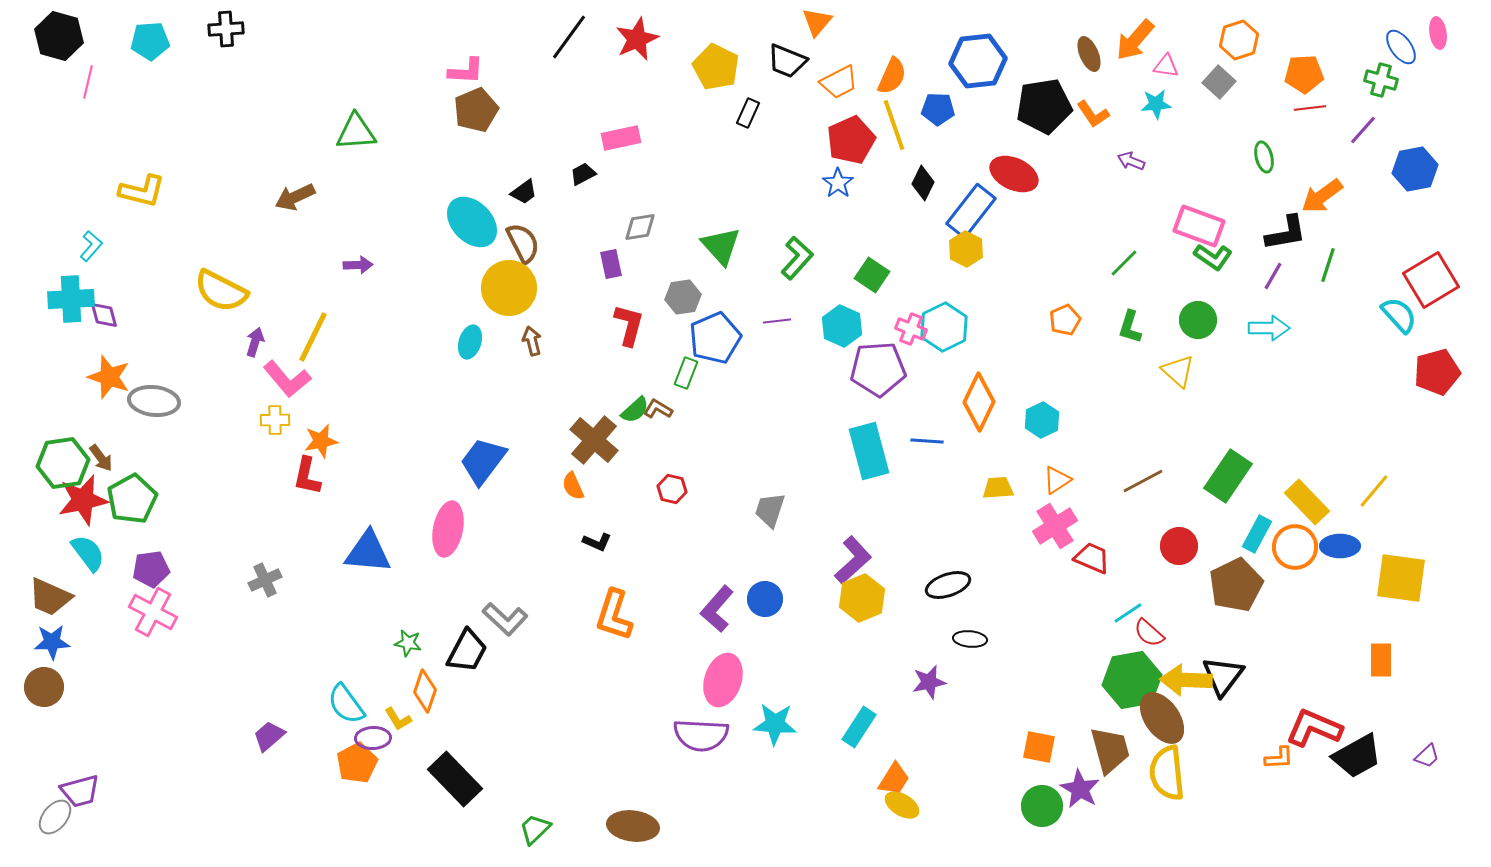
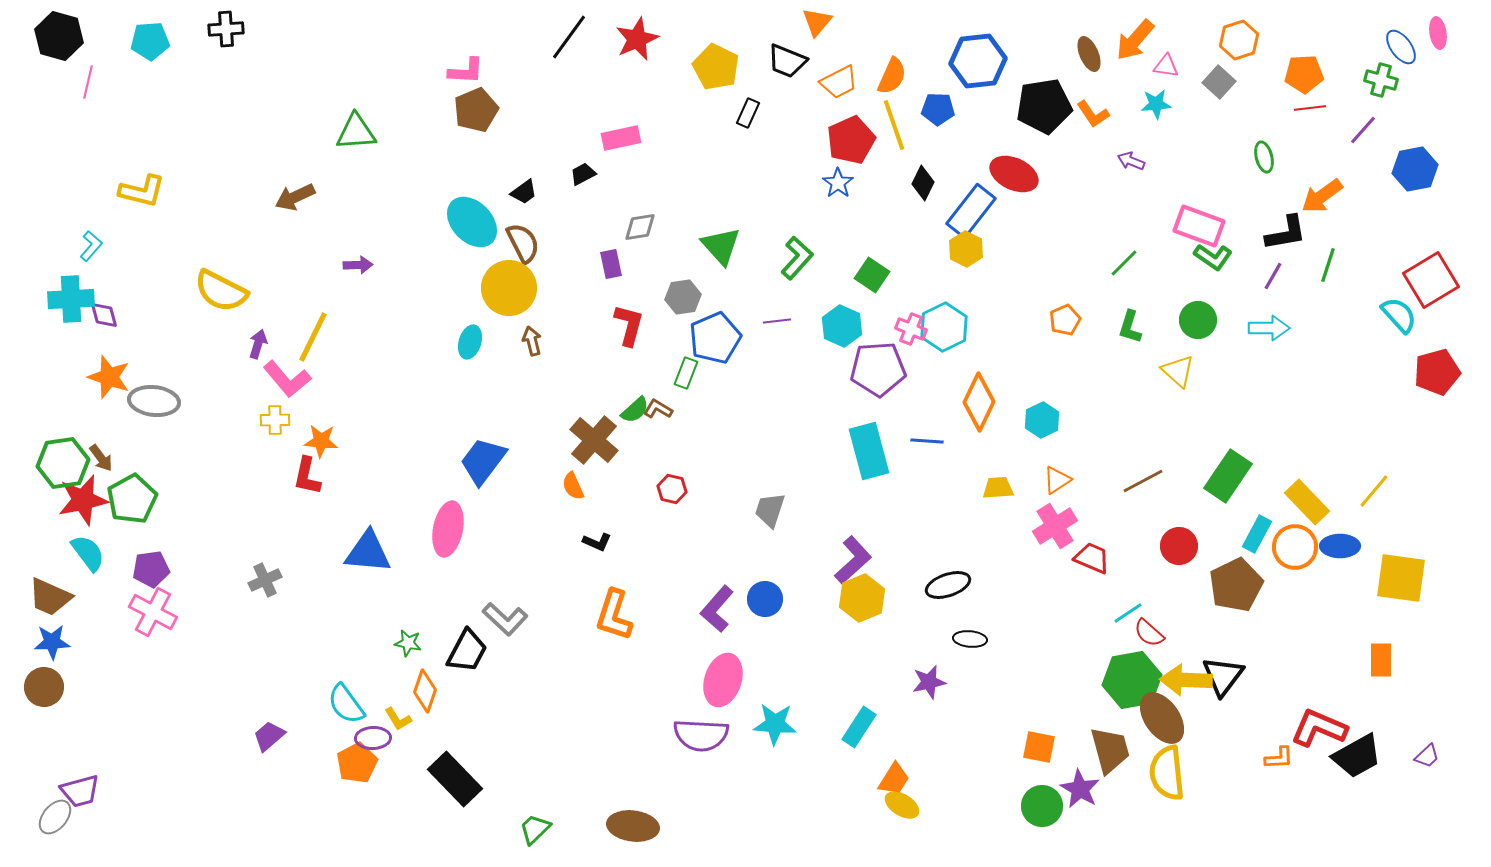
purple arrow at (255, 342): moved 3 px right, 2 px down
orange star at (321, 441): rotated 16 degrees clockwise
red L-shape at (1314, 728): moved 5 px right
